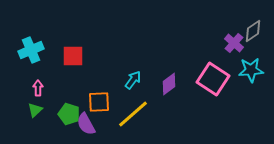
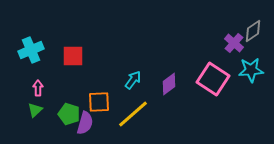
purple semicircle: moved 1 px left, 1 px up; rotated 135 degrees counterclockwise
